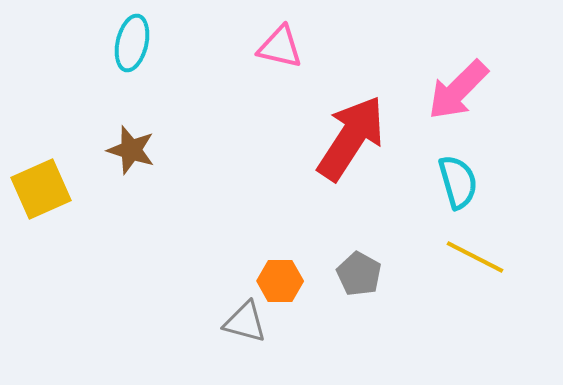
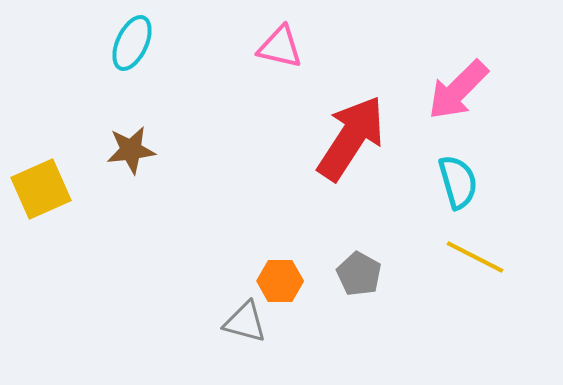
cyan ellipse: rotated 12 degrees clockwise
brown star: rotated 24 degrees counterclockwise
